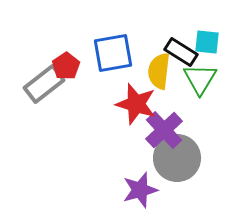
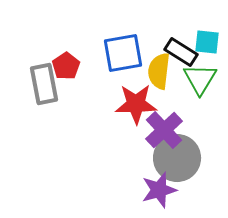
blue square: moved 10 px right
gray rectangle: rotated 63 degrees counterclockwise
red star: rotated 18 degrees counterclockwise
purple star: moved 19 px right
